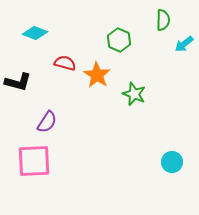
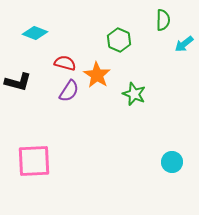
purple semicircle: moved 22 px right, 31 px up
